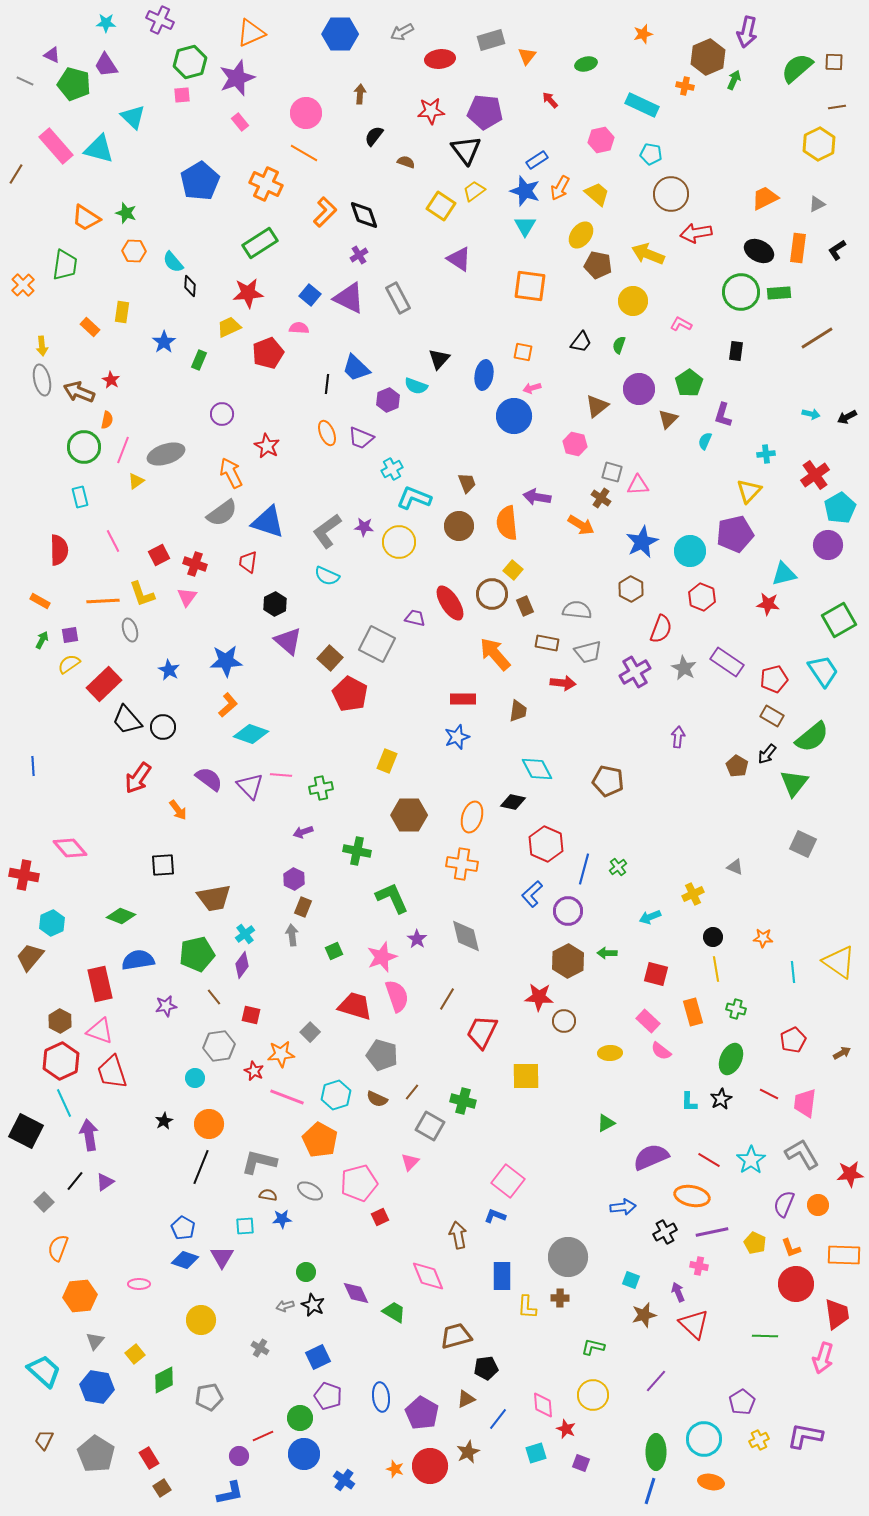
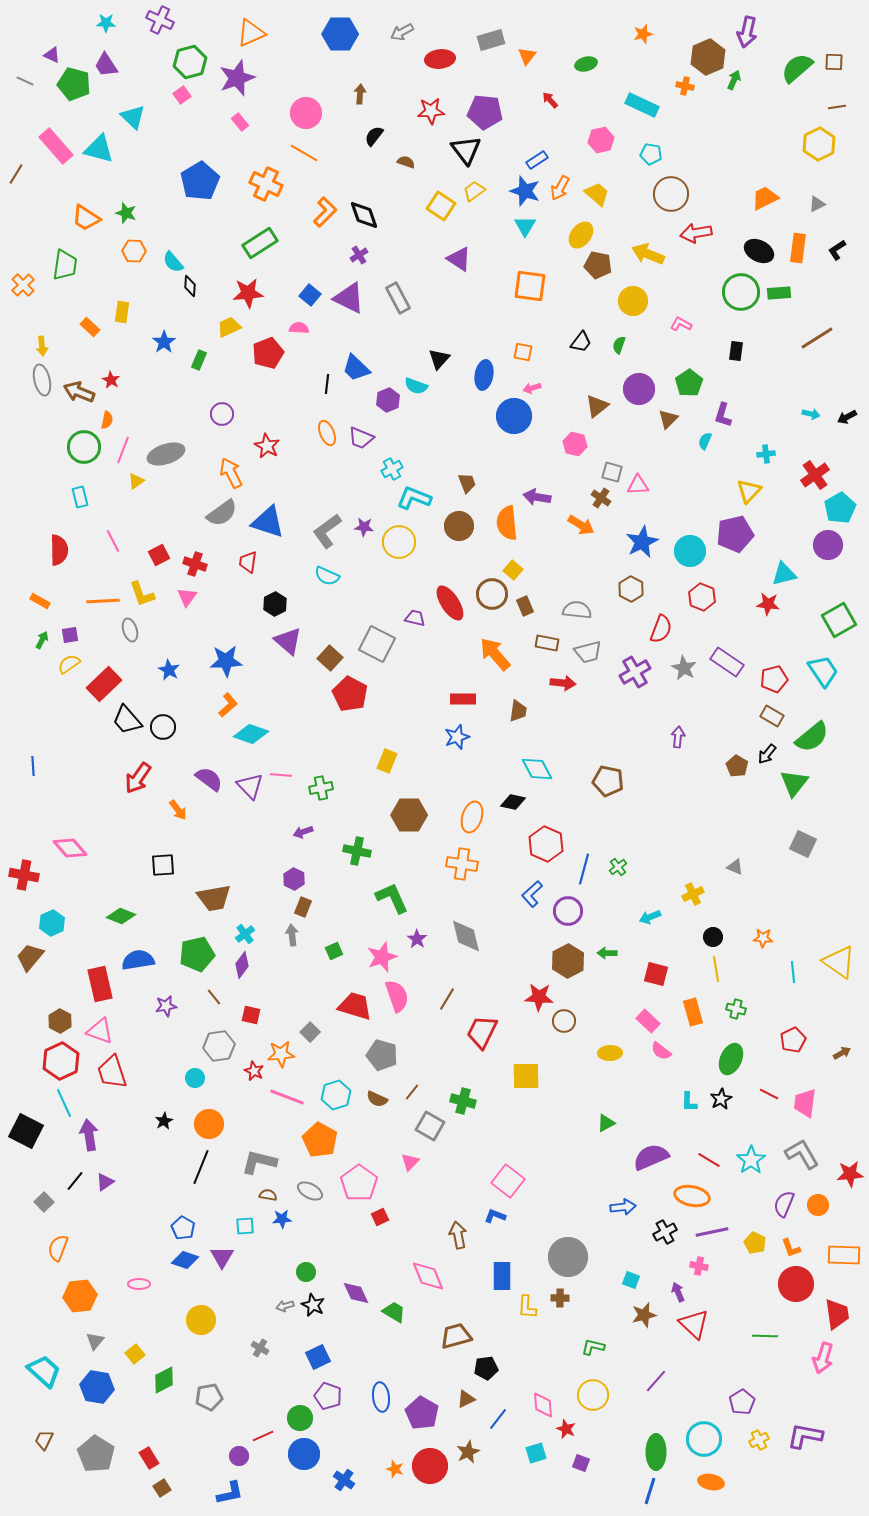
pink square at (182, 95): rotated 30 degrees counterclockwise
pink pentagon at (359, 1183): rotated 21 degrees counterclockwise
